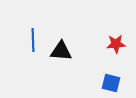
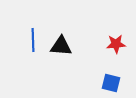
black triangle: moved 5 px up
